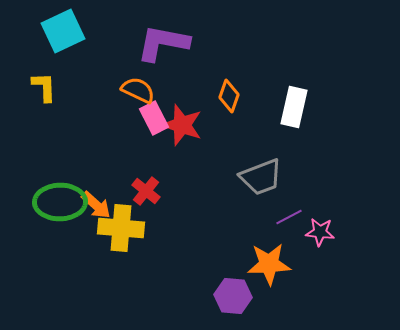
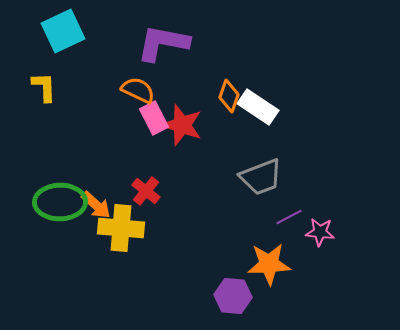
white rectangle: moved 36 px left; rotated 69 degrees counterclockwise
